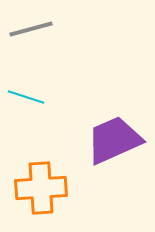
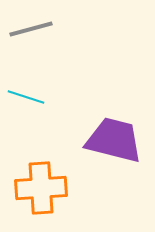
purple trapezoid: rotated 38 degrees clockwise
